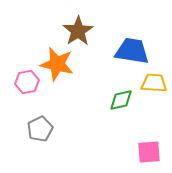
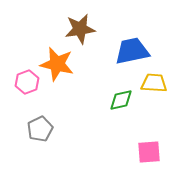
brown star: moved 2 px right, 2 px up; rotated 24 degrees clockwise
blue trapezoid: rotated 21 degrees counterclockwise
pink hexagon: rotated 10 degrees counterclockwise
